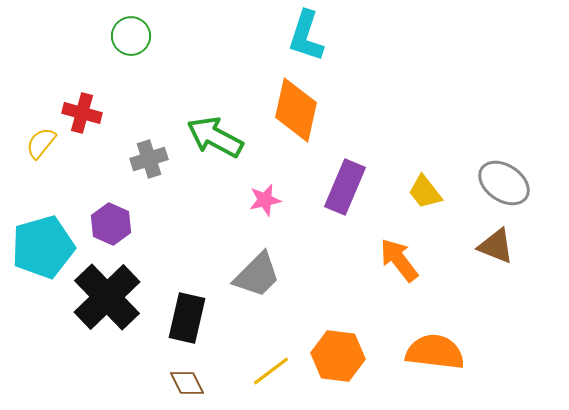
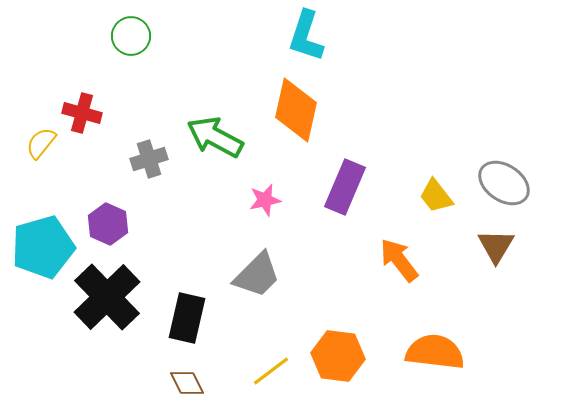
yellow trapezoid: moved 11 px right, 4 px down
purple hexagon: moved 3 px left
brown triangle: rotated 39 degrees clockwise
